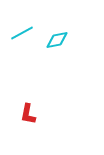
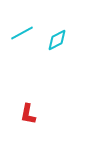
cyan diamond: rotated 15 degrees counterclockwise
